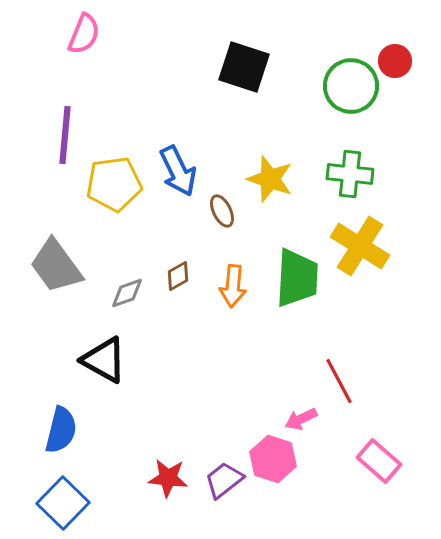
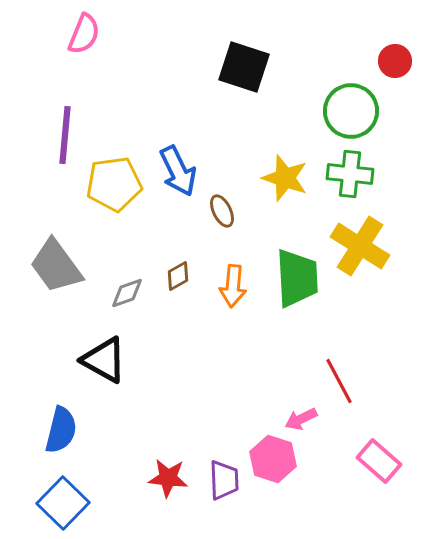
green circle: moved 25 px down
yellow star: moved 15 px right, 1 px up
green trapezoid: rotated 6 degrees counterclockwise
purple trapezoid: rotated 126 degrees clockwise
